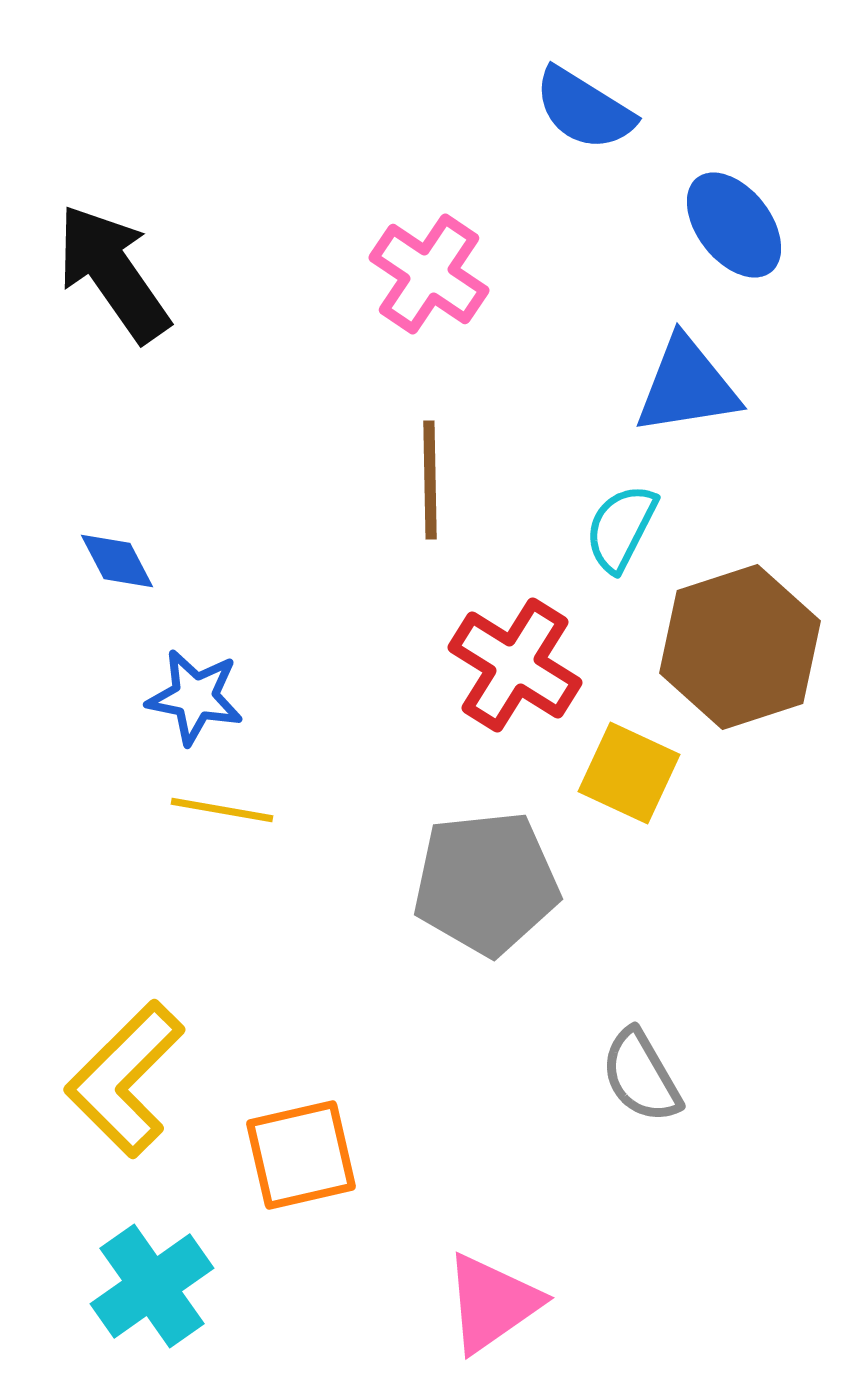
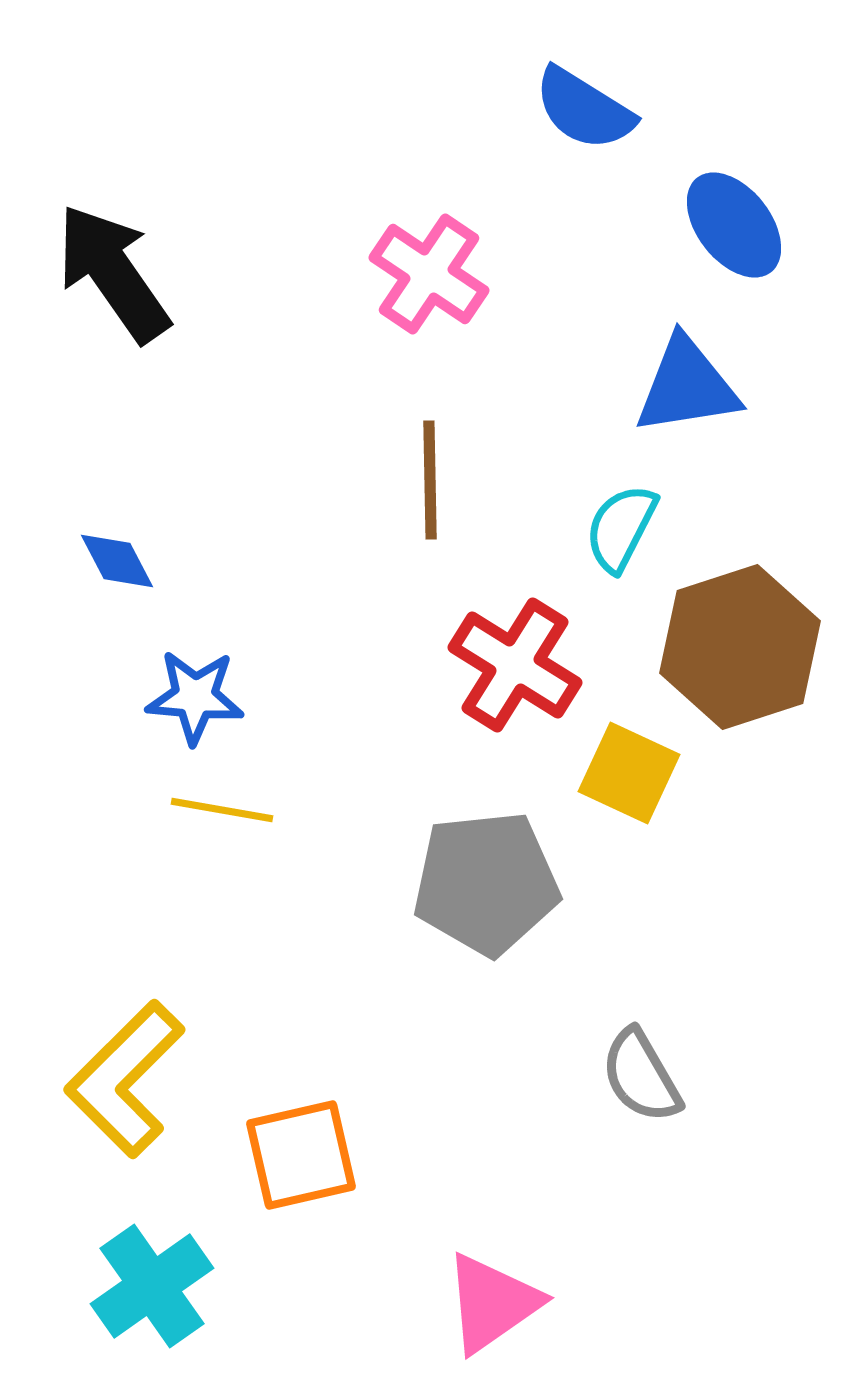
blue star: rotated 6 degrees counterclockwise
